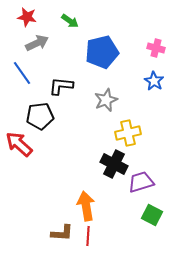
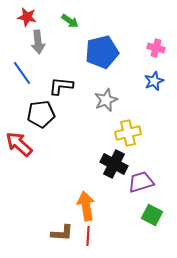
gray arrow: moved 1 px right, 1 px up; rotated 110 degrees clockwise
blue star: rotated 18 degrees clockwise
black pentagon: moved 1 px right, 2 px up
